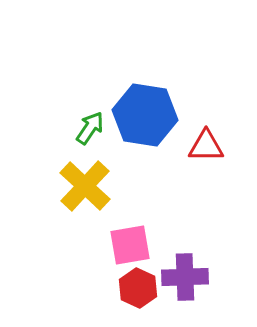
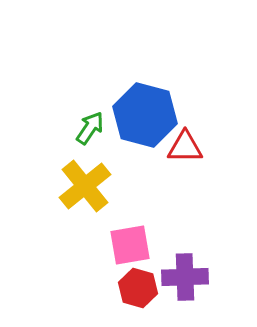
blue hexagon: rotated 6 degrees clockwise
red triangle: moved 21 px left, 1 px down
yellow cross: rotated 8 degrees clockwise
red hexagon: rotated 9 degrees counterclockwise
